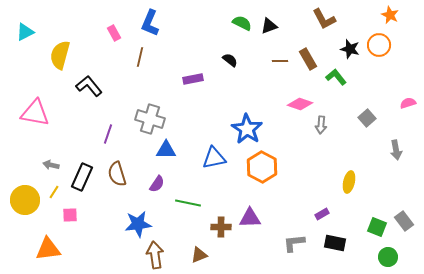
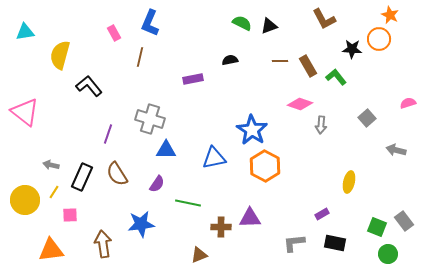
cyan triangle at (25, 32): rotated 18 degrees clockwise
orange circle at (379, 45): moved 6 px up
black star at (350, 49): moved 2 px right; rotated 12 degrees counterclockwise
brown rectangle at (308, 59): moved 7 px down
black semicircle at (230, 60): rotated 49 degrees counterclockwise
pink triangle at (35, 113): moved 10 px left, 1 px up; rotated 28 degrees clockwise
blue star at (247, 129): moved 5 px right, 1 px down
gray arrow at (396, 150): rotated 114 degrees clockwise
orange hexagon at (262, 167): moved 3 px right, 1 px up
brown semicircle at (117, 174): rotated 15 degrees counterclockwise
blue star at (138, 224): moved 3 px right
orange triangle at (48, 249): moved 3 px right, 1 px down
brown arrow at (155, 255): moved 52 px left, 11 px up
green circle at (388, 257): moved 3 px up
